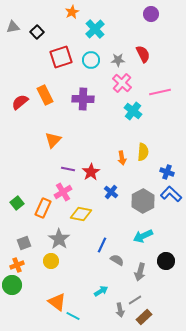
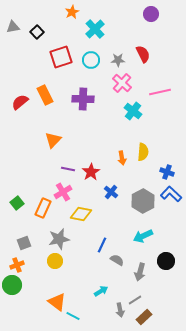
gray star at (59, 239): rotated 25 degrees clockwise
yellow circle at (51, 261): moved 4 px right
